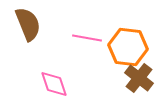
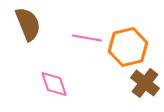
orange hexagon: rotated 21 degrees counterclockwise
brown cross: moved 6 px right, 5 px down
